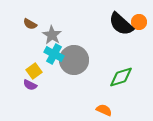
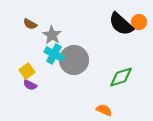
yellow square: moved 7 px left
